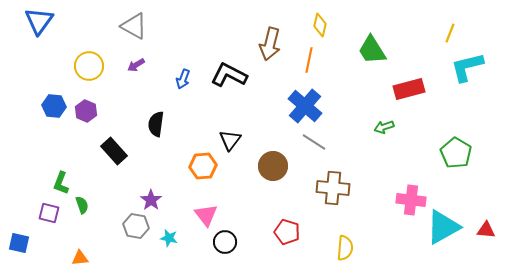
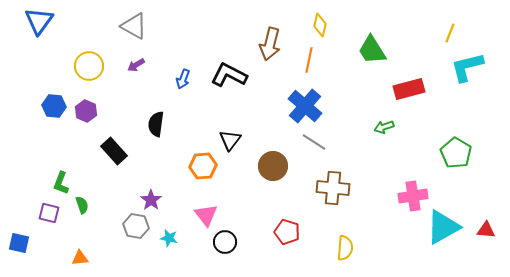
pink cross: moved 2 px right, 4 px up; rotated 16 degrees counterclockwise
